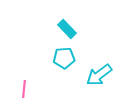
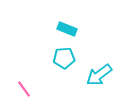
cyan rectangle: rotated 24 degrees counterclockwise
pink line: rotated 42 degrees counterclockwise
